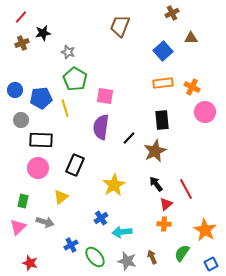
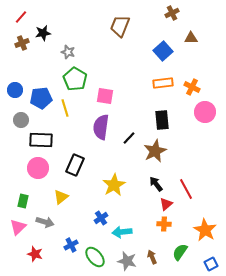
green semicircle at (182, 253): moved 2 px left, 1 px up
red star at (30, 263): moved 5 px right, 9 px up
